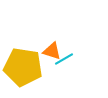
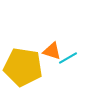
cyan line: moved 4 px right, 1 px up
